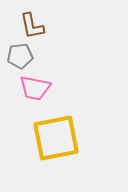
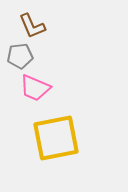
brown L-shape: rotated 12 degrees counterclockwise
pink trapezoid: rotated 12 degrees clockwise
